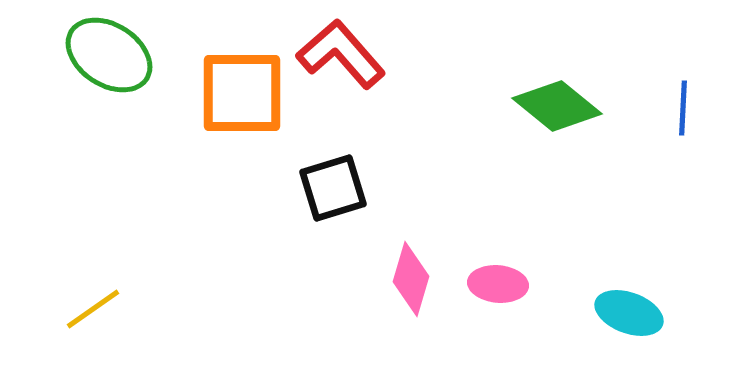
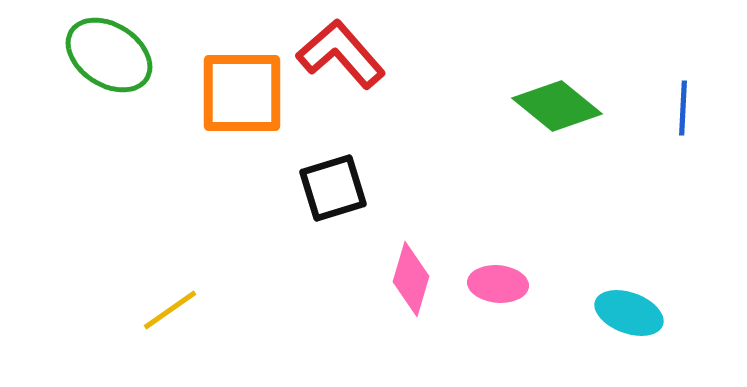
yellow line: moved 77 px right, 1 px down
